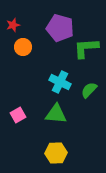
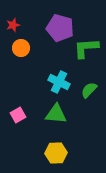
orange circle: moved 2 px left, 1 px down
cyan cross: moved 1 px left
